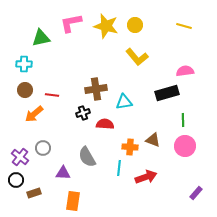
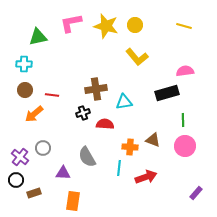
green triangle: moved 3 px left, 1 px up
